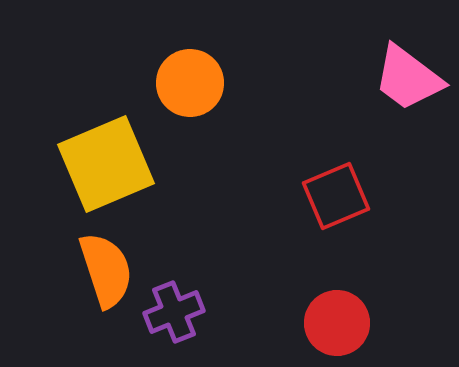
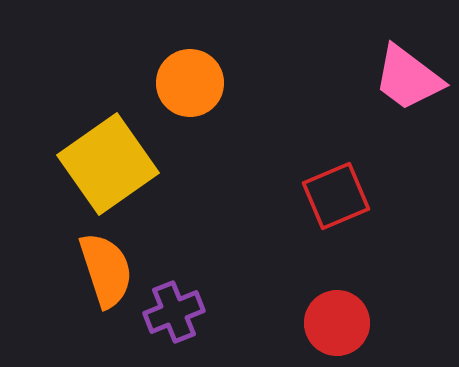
yellow square: moved 2 px right; rotated 12 degrees counterclockwise
